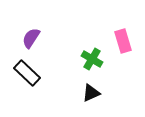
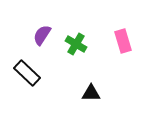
purple semicircle: moved 11 px right, 3 px up
green cross: moved 16 px left, 15 px up
black triangle: rotated 24 degrees clockwise
